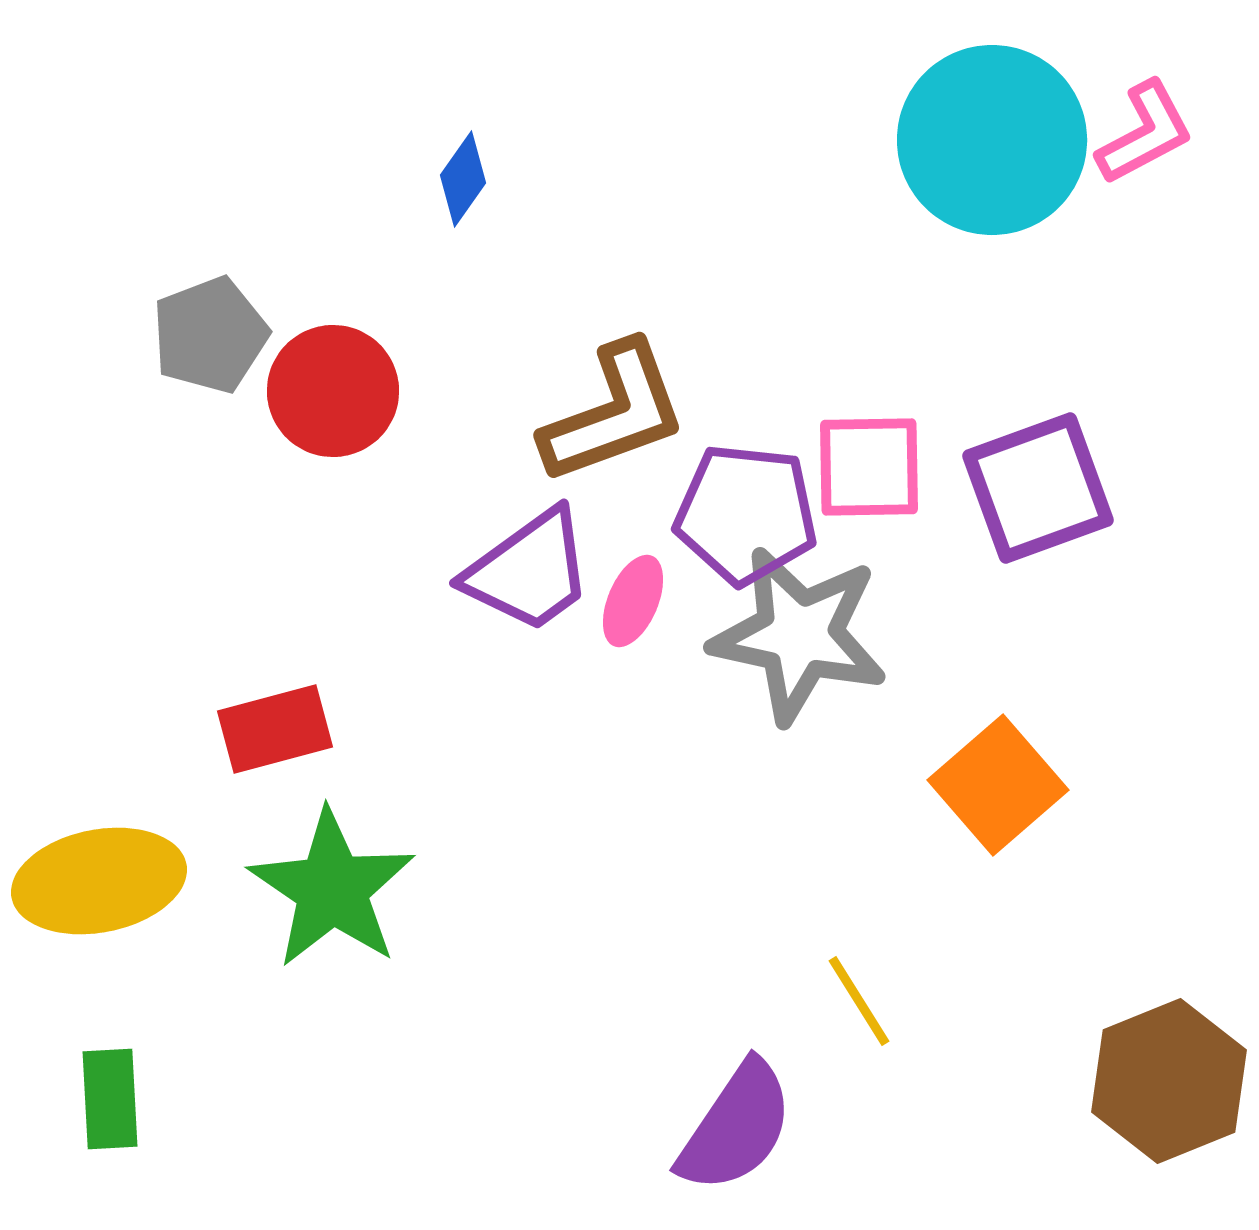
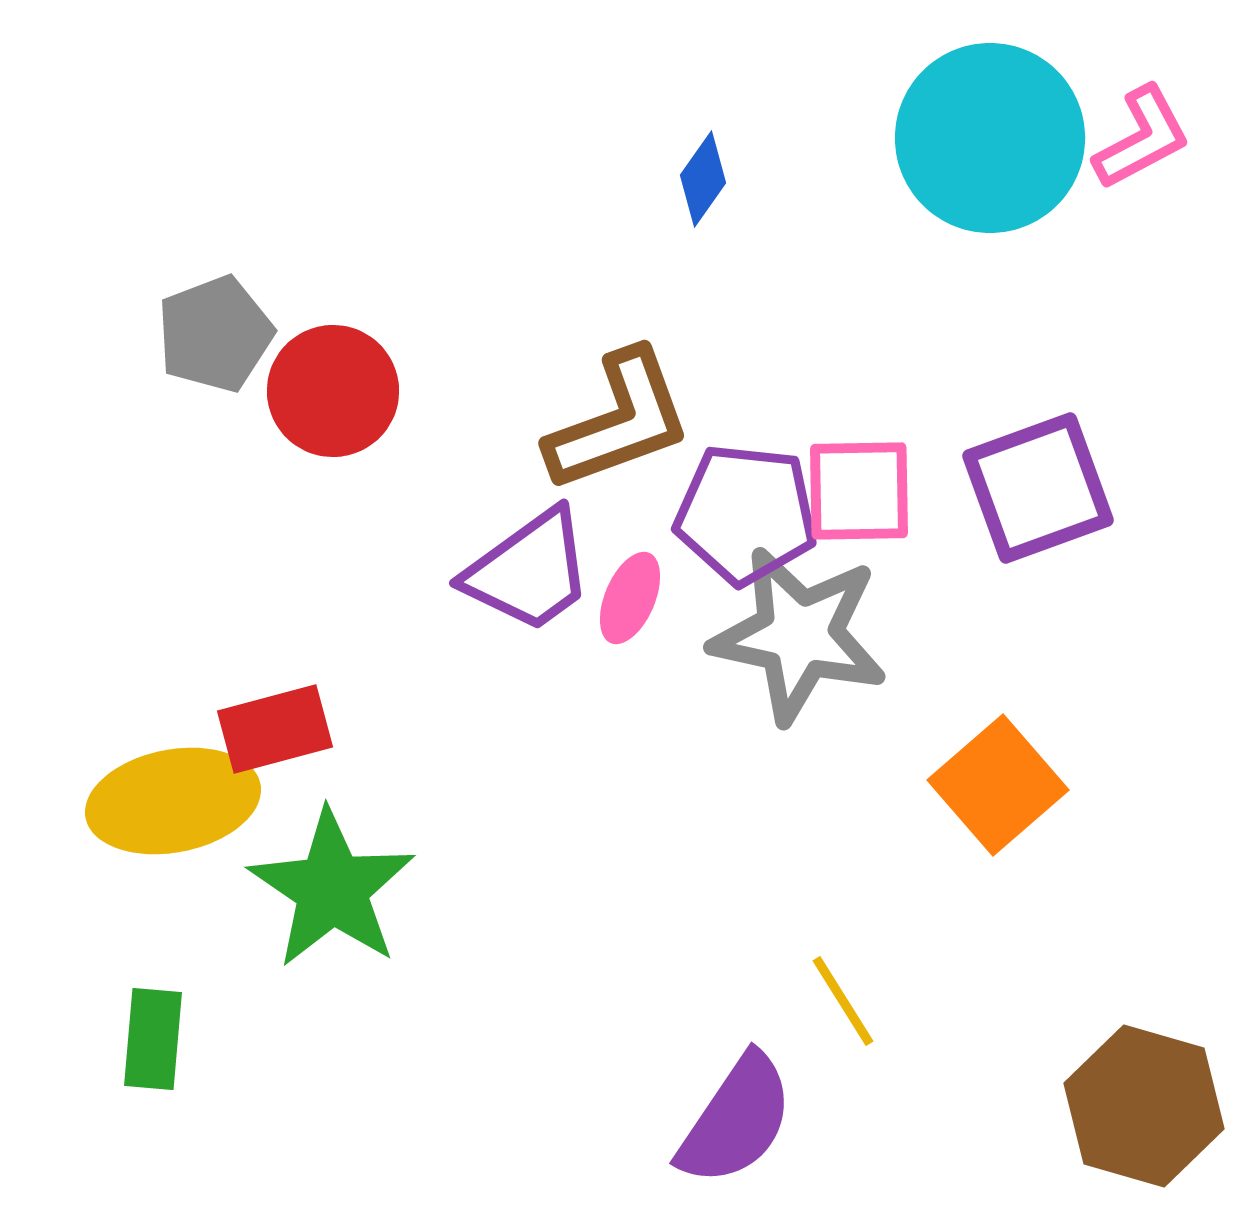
pink L-shape: moved 3 px left, 5 px down
cyan circle: moved 2 px left, 2 px up
blue diamond: moved 240 px right
gray pentagon: moved 5 px right, 1 px up
brown L-shape: moved 5 px right, 8 px down
pink square: moved 10 px left, 24 px down
pink ellipse: moved 3 px left, 3 px up
yellow ellipse: moved 74 px right, 80 px up
yellow line: moved 16 px left
brown hexagon: moved 25 px left, 25 px down; rotated 22 degrees counterclockwise
green rectangle: moved 43 px right, 60 px up; rotated 8 degrees clockwise
purple semicircle: moved 7 px up
